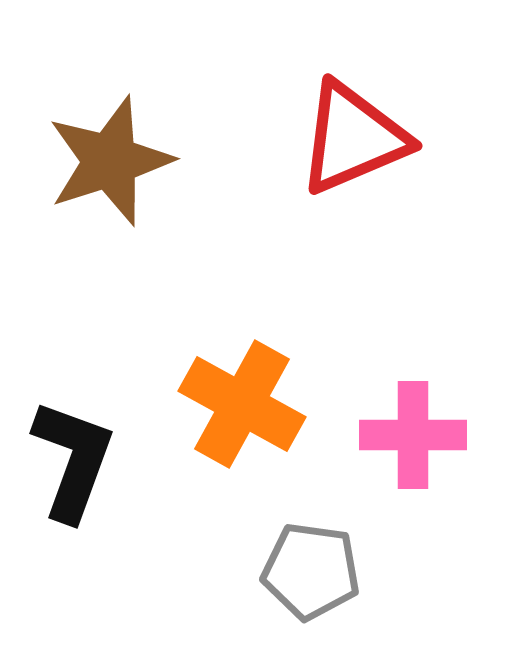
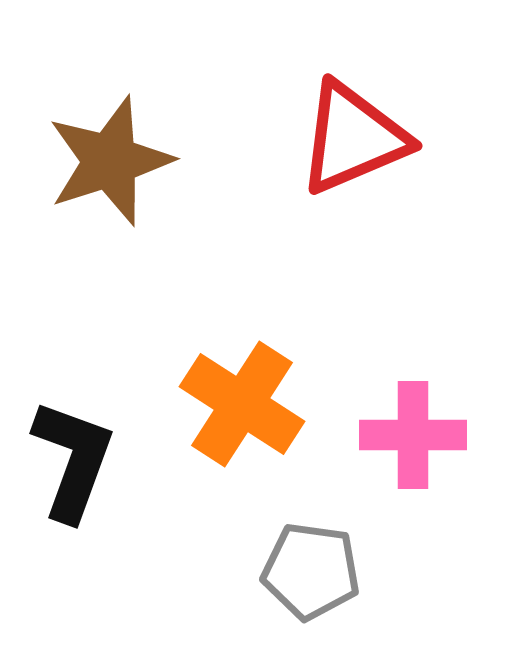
orange cross: rotated 4 degrees clockwise
